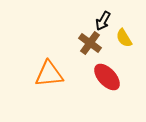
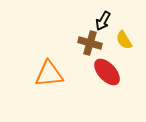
yellow semicircle: moved 2 px down
brown cross: rotated 20 degrees counterclockwise
red ellipse: moved 5 px up
